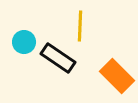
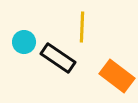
yellow line: moved 2 px right, 1 px down
orange rectangle: rotated 8 degrees counterclockwise
